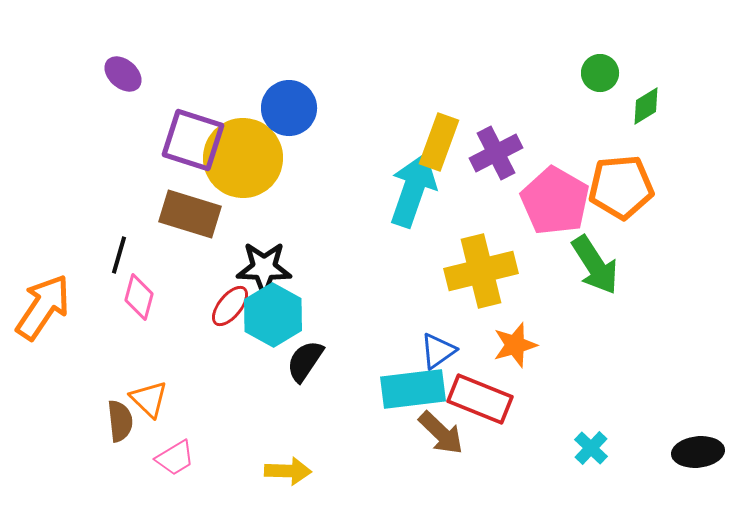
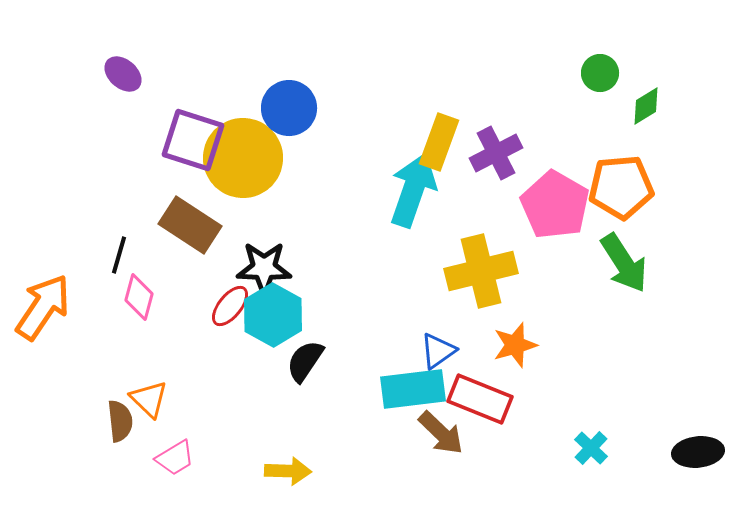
pink pentagon: moved 4 px down
brown rectangle: moved 11 px down; rotated 16 degrees clockwise
green arrow: moved 29 px right, 2 px up
